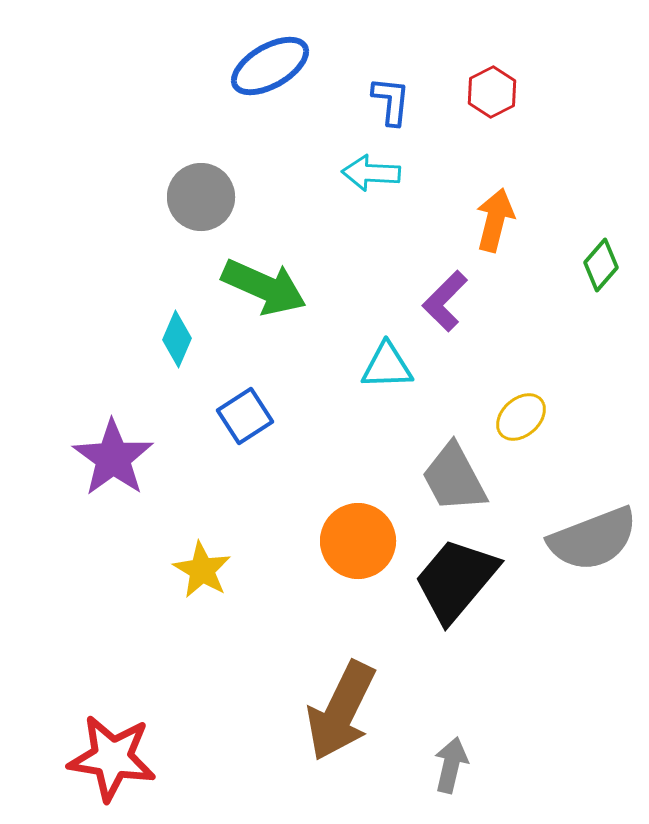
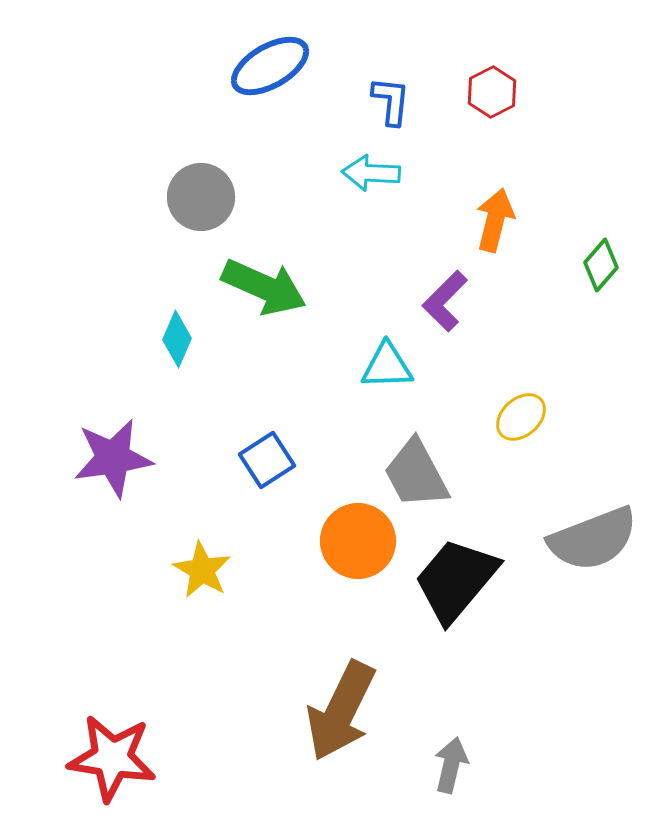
blue square: moved 22 px right, 44 px down
purple star: rotated 28 degrees clockwise
gray trapezoid: moved 38 px left, 4 px up
